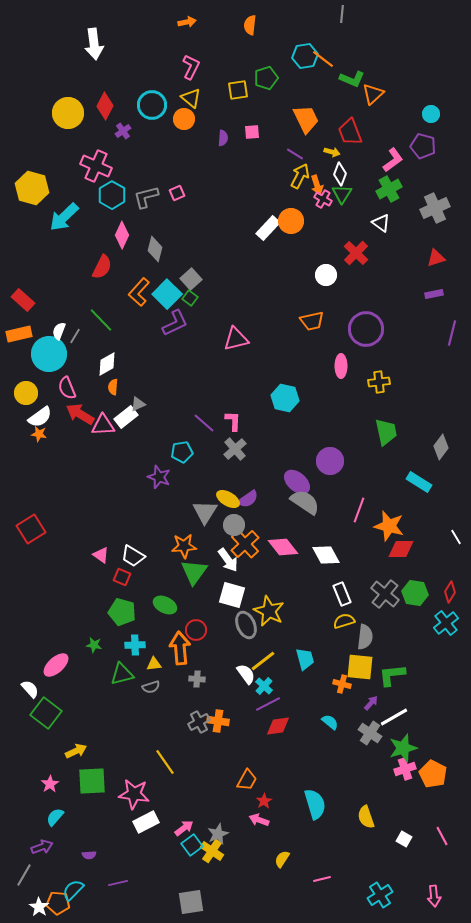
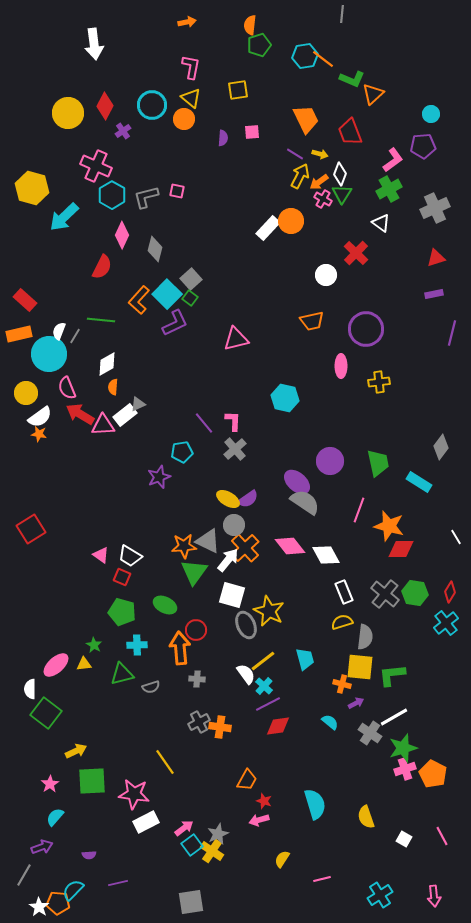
pink L-shape at (191, 67): rotated 15 degrees counterclockwise
green pentagon at (266, 78): moved 7 px left, 33 px up
purple pentagon at (423, 146): rotated 20 degrees counterclockwise
yellow arrow at (332, 152): moved 12 px left, 2 px down
orange arrow at (317, 185): moved 2 px right, 3 px up; rotated 72 degrees clockwise
pink square at (177, 193): moved 2 px up; rotated 35 degrees clockwise
orange L-shape at (139, 292): moved 8 px down
red rectangle at (23, 300): moved 2 px right
green line at (101, 320): rotated 40 degrees counterclockwise
white rectangle at (126, 417): moved 1 px left, 2 px up
purple line at (204, 423): rotated 10 degrees clockwise
green trapezoid at (386, 432): moved 8 px left, 31 px down
purple star at (159, 477): rotated 30 degrees clockwise
gray triangle at (205, 512): moved 3 px right, 29 px down; rotated 36 degrees counterclockwise
orange cross at (245, 544): moved 4 px down
pink diamond at (283, 547): moved 7 px right, 1 px up
white trapezoid at (133, 556): moved 3 px left
white arrow at (228, 560): rotated 105 degrees counterclockwise
white rectangle at (342, 594): moved 2 px right, 2 px up
yellow semicircle at (344, 621): moved 2 px left, 1 px down
green star at (94, 645): rotated 21 degrees clockwise
cyan cross at (135, 645): moved 2 px right
yellow triangle at (154, 664): moved 70 px left
white semicircle at (30, 689): rotated 138 degrees counterclockwise
purple arrow at (371, 703): moved 15 px left; rotated 21 degrees clockwise
orange cross at (218, 721): moved 2 px right, 6 px down
red star at (264, 801): rotated 21 degrees counterclockwise
pink arrow at (259, 820): rotated 36 degrees counterclockwise
